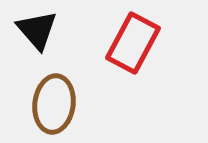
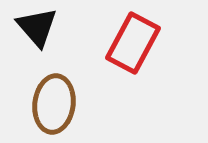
black triangle: moved 3 px up
